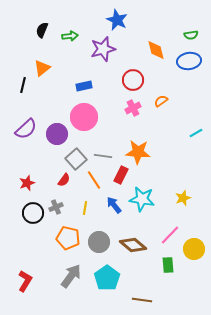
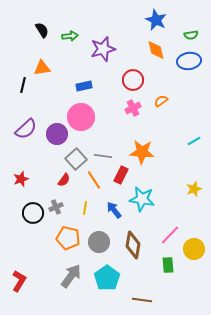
blue star: moved 39 px right
black semicircle: rotated 126 degrees clockwise
orange triangle: rotated 30 degrees clockwise
pink circle: moved 3 px left
cyan line: moved 2 px left, 8 px down
orange star: moved 4 px right
red star: moved 6 px left, 4 px up
yellow star: moved 11 px right, 9 px up
blue arrow: moved 5 px down
brown diamond: rotated 60 degrees clockwise
red L-shape: moved 6 px left
